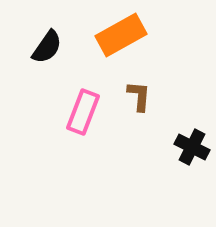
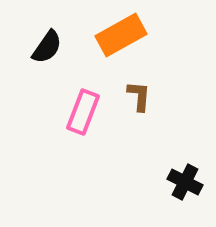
black cross: moved 7 px left, 35 px down
